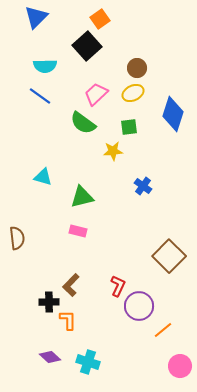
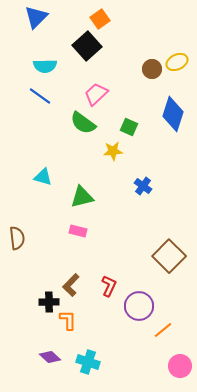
brown circle: moved 15 px right, 1 px down
yellow ellipse: moved 44 px right, 31 px up
green square: rotated 30 degrees clockwise
red L-shape: moved 9 px left
